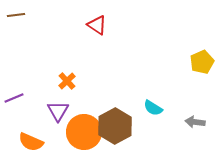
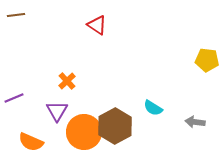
yellow pentagon: moved 5 px right, 2 px up; rotated 30 degrees clockwise
purple triangle: moved 1 px left
